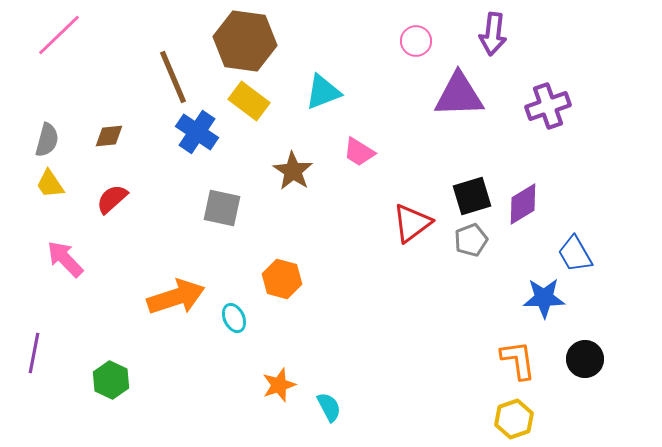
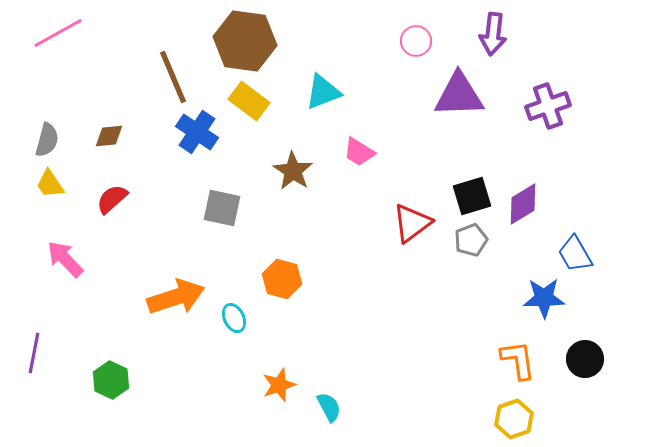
pink line: moved 1 px left, 2 px up; rotated 15 degrees clockwise
